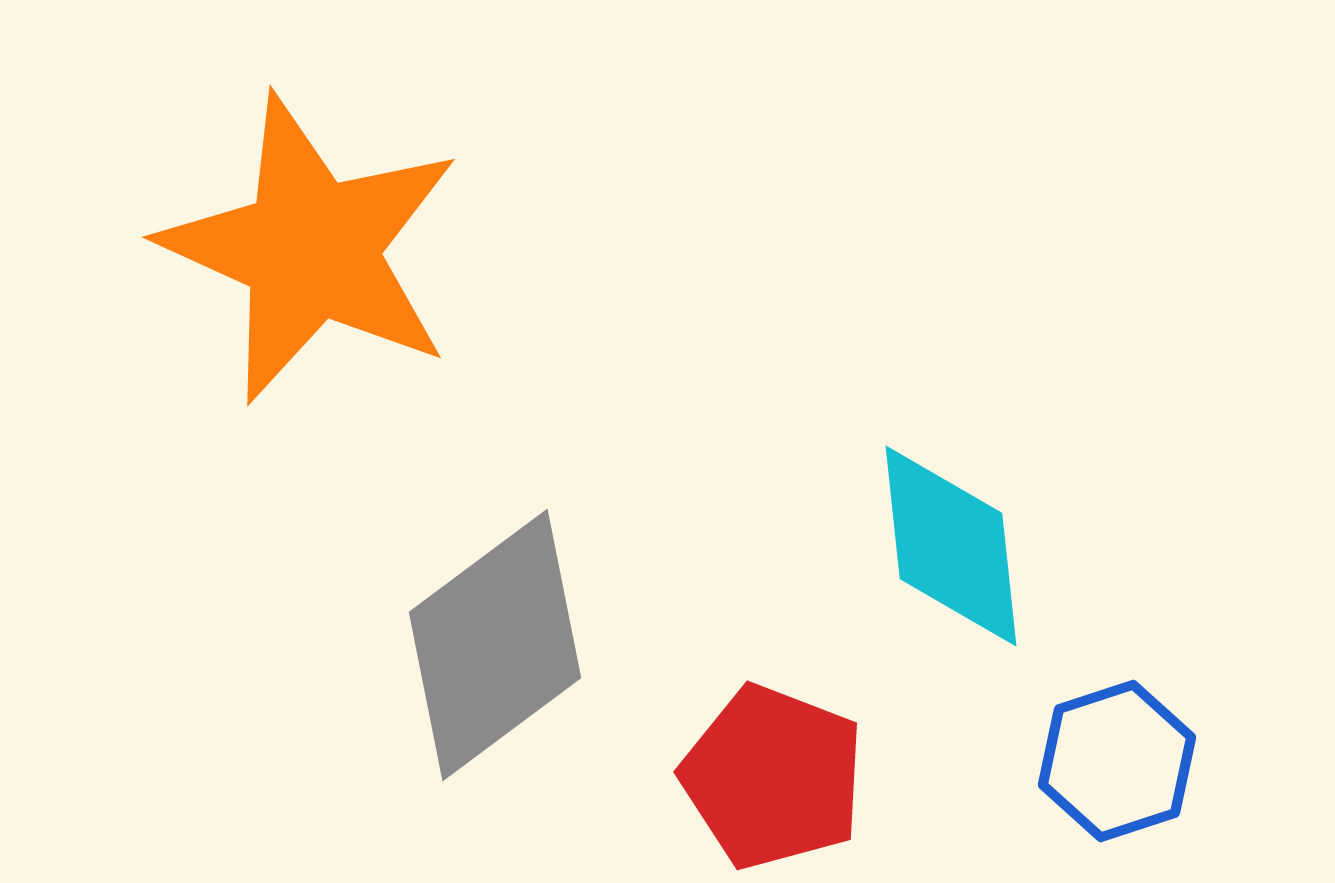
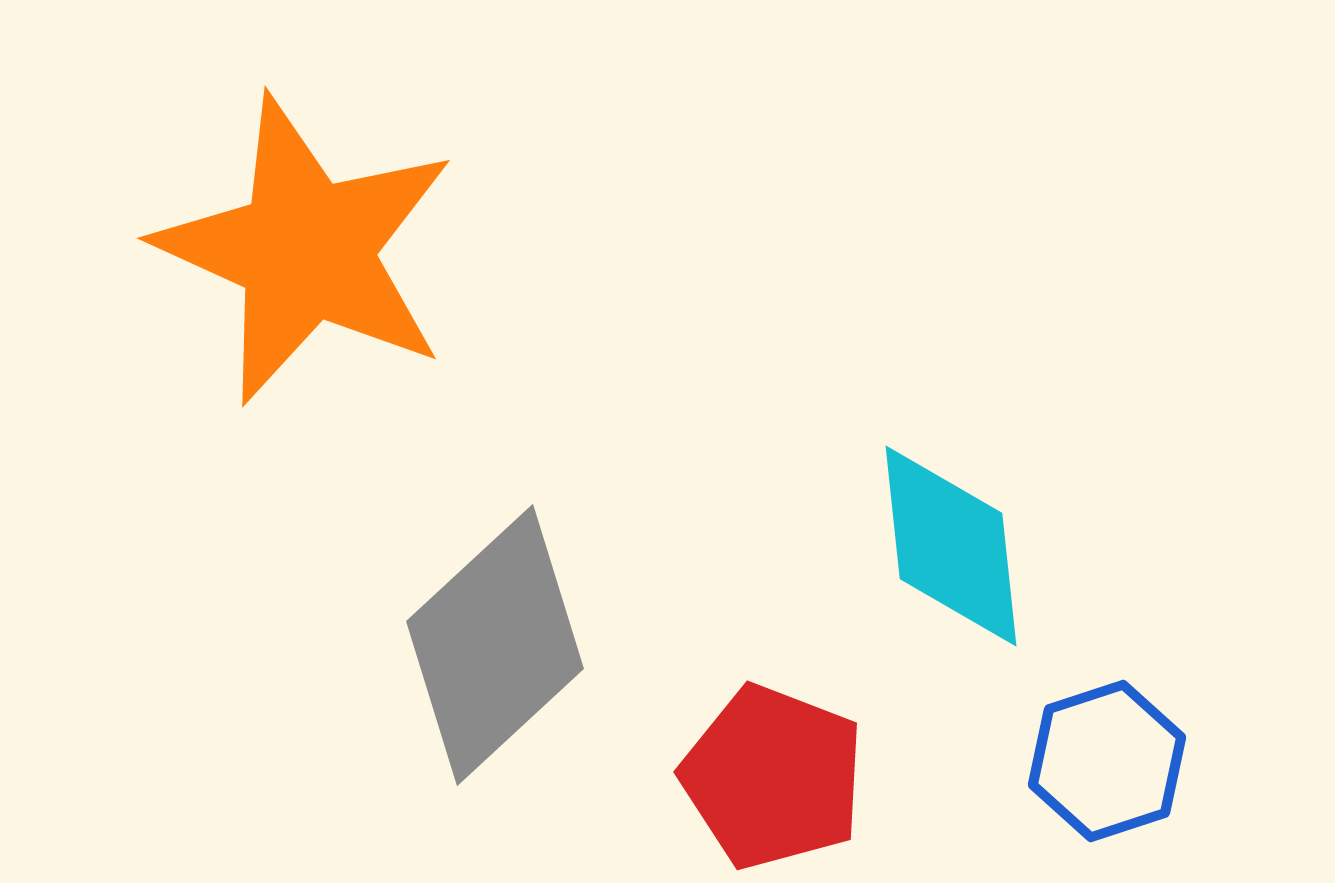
orange star: moved 5 px left, 1 px down
gray diamond: rotated 6 degrees counterclockwise
blue hexagon: moved 10 px left
